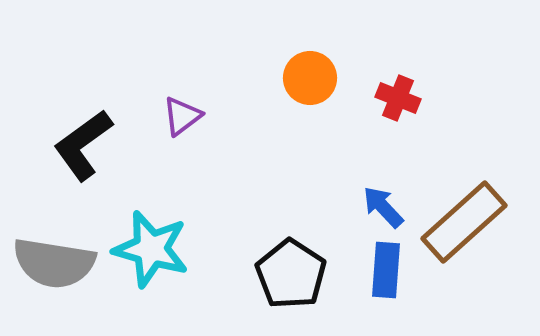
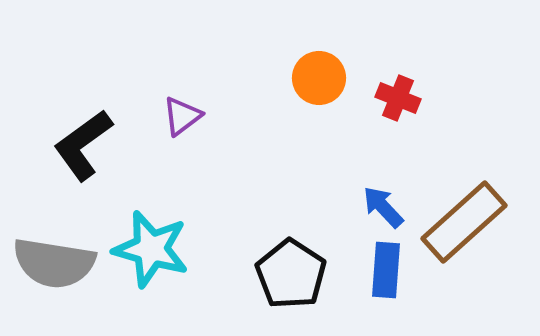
orange circle: moved 9 px right
